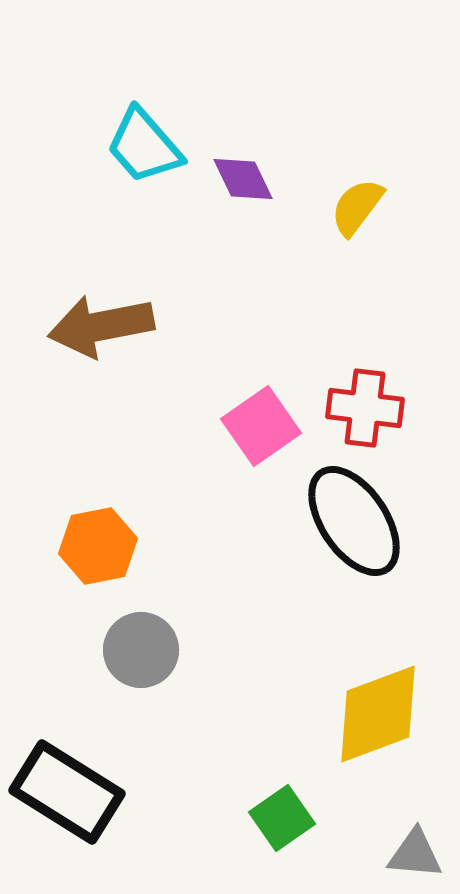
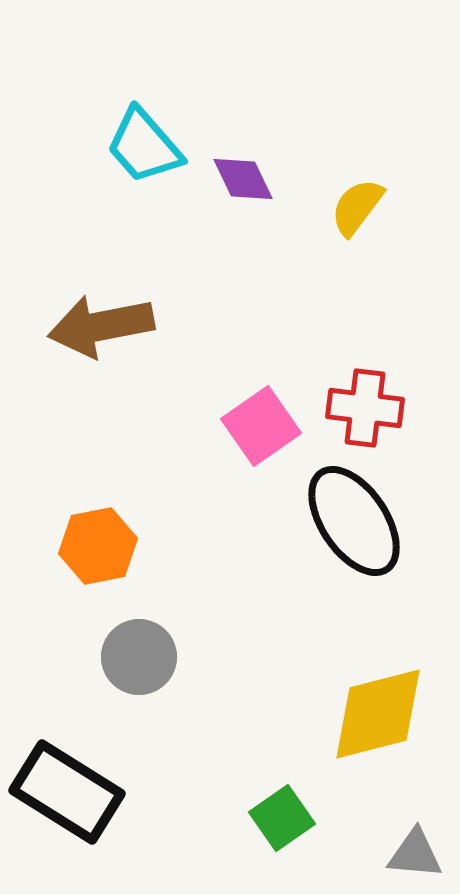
gray circle: moved 2 px left, 7 px down
yellow diamond: rotated 6 degrees clockwise
